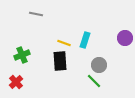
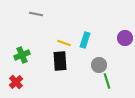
green line: moved 13 px right; rotated 28 degrees clockwise
